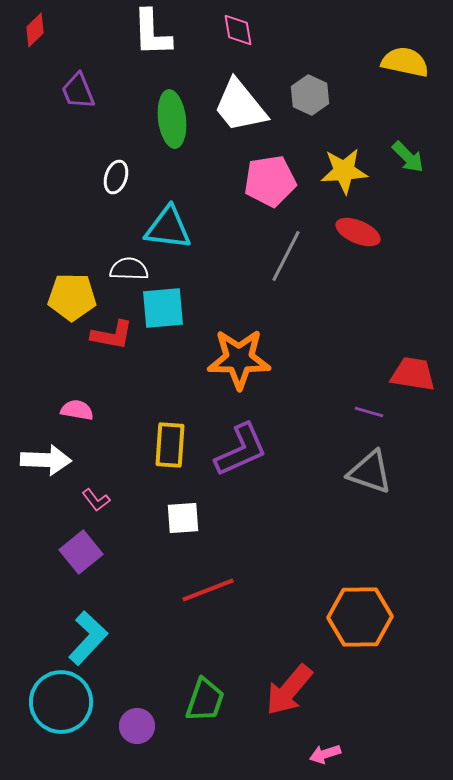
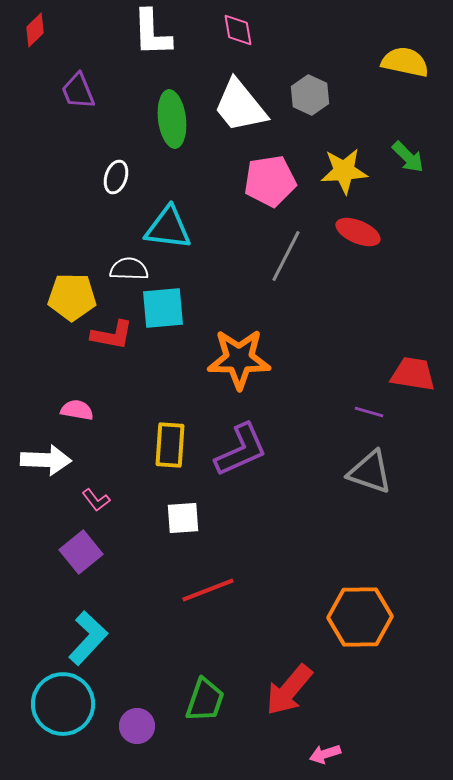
cyan circle: moved 2 px right, 2 px down
